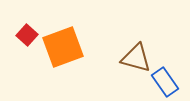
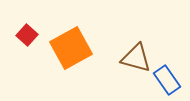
orange square: moved 8 px right, 1 px down; rotated 9 degrees counterclockwise
blue rectangle: moved 2 px right, 2 px up
